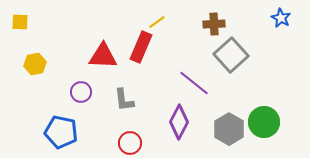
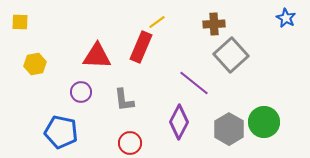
blue star: moved 5 px right
red triangle: moved 6 px left
